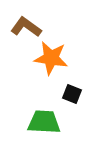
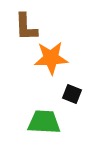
brown L-shape: rotated 128 degrees counterclockwise
orange star: rotated 12 degrees counterclockwise
